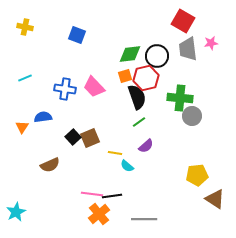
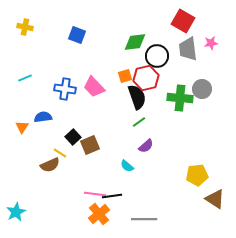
green diamond: moved 5 px right, 12 px up
gray circle: moved 10 px right, 27 px up
brown square: moved 7 px down
yellow line: moved 55 px left; rotated 24 degrees clockwise
pink line: moved 3 px right
